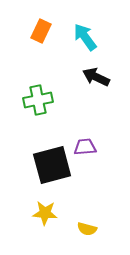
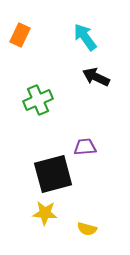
orange rectangle: moved 21 px left, 4 px down
green cross: rotated 12 degrees counterclockwise
black square: moved 1 px right, 9 px down
